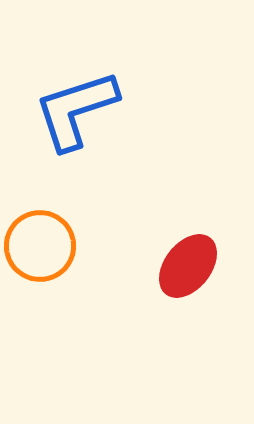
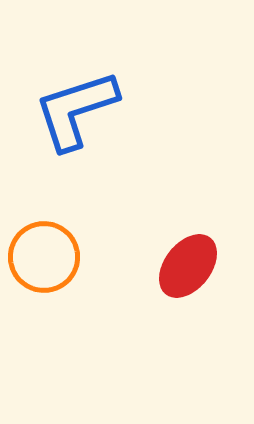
orange circle: moved 4 px right, 11 px down
